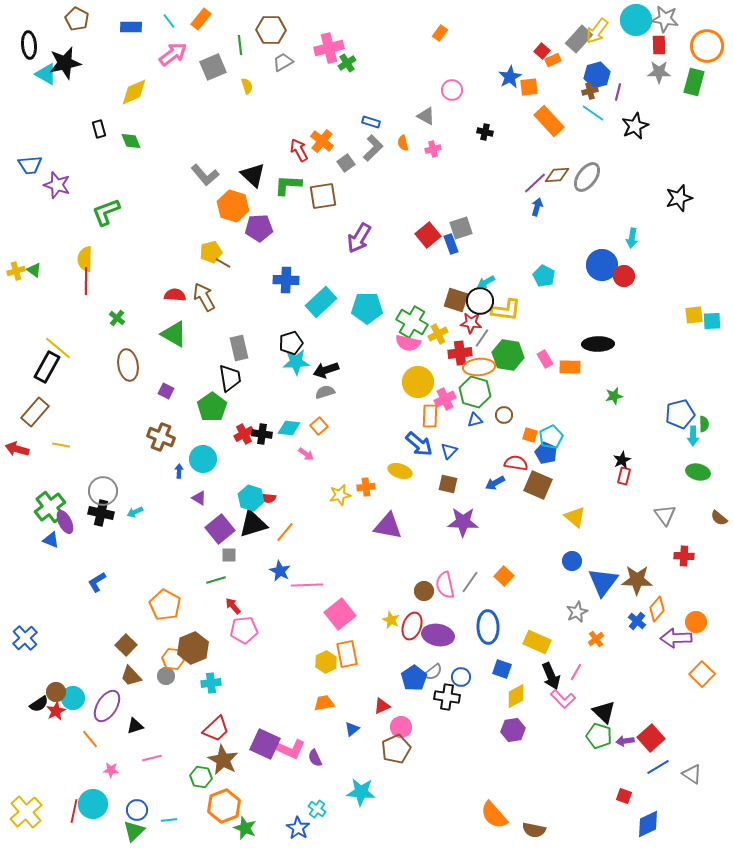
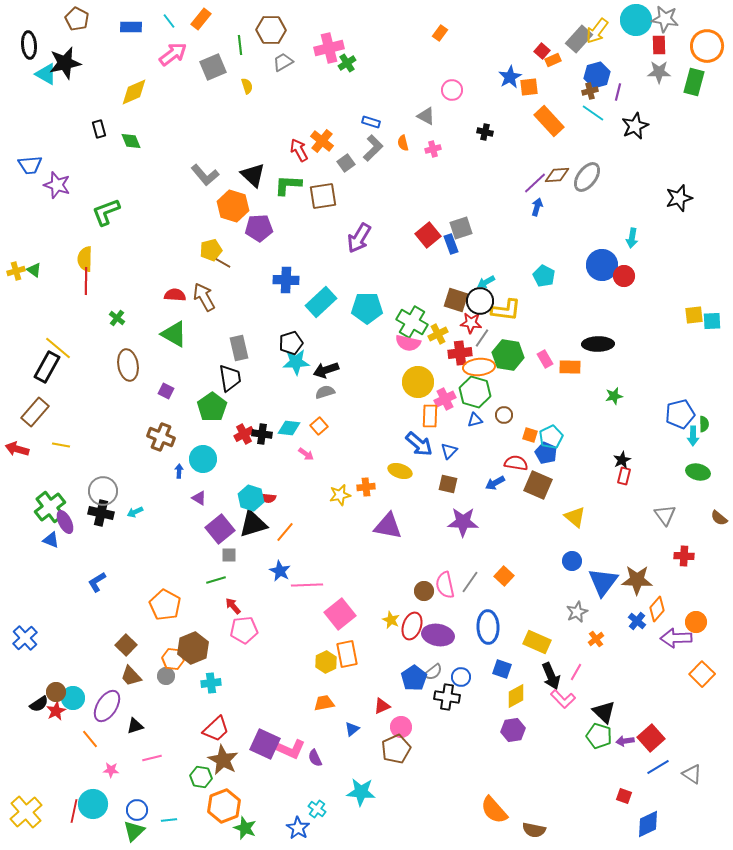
yellow pentagon at (211, 252): moved 2 px up
orange semicircle at (494, 815): moved 5 px up
